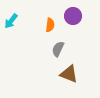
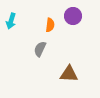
cyan arrow: rotated 21 degrees counterclockwise
gray semicircle: moved 18 px left
brown triangle: rotated 18 degrees counterclockwise
